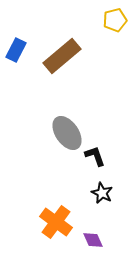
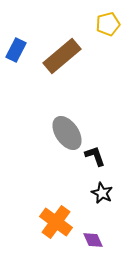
yellow pentagon: moved 7 px left, 4 px down
